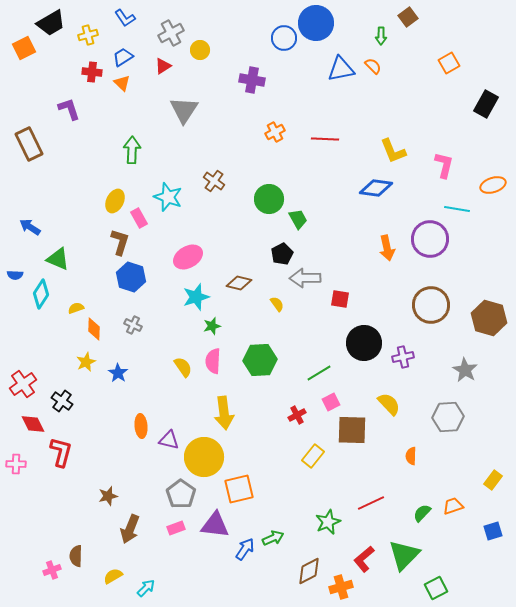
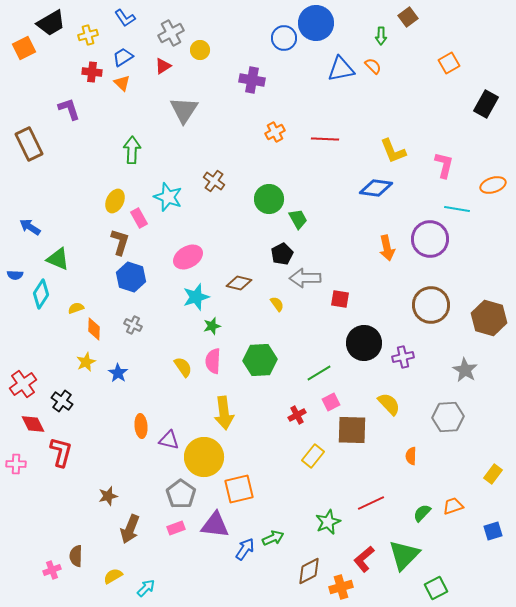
yellow rectangle at (493, 480): moved 6 px up
